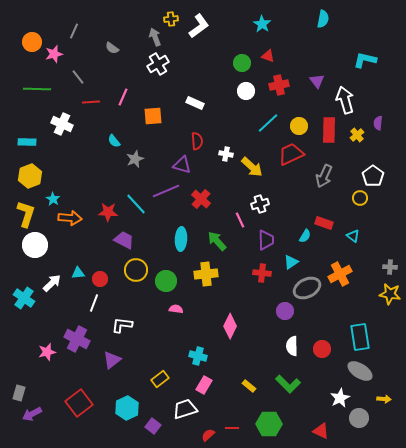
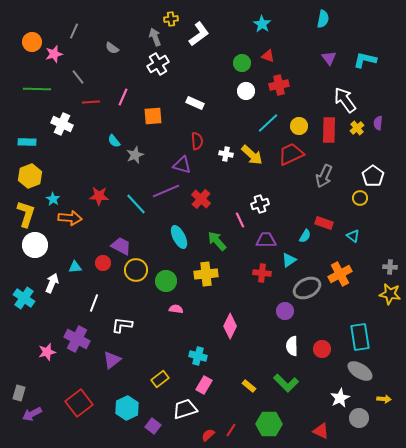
white L-shape at (199, 26): moved 8 px down
purple triangle at (317, 81): moved 12 px right, 23 px up
white arrow at (345, 100): rotated 20 degrees counterclockwise
yellow cross at (357, 135): moved 7 px up
gray star at (135, 159): moved 4 px up
yellow arrow at (252, 167): moved 12 px up
red star at (108, 212): moved 9 px left, 16 px up
cyan ellipse at (181, 239): moved 2 px left, 2 px up; rotated 30 degrees counterclockwise
purple trapezoid at (124, 240): moved 3 px left, 6 px down
purple trapezoid at (266, 240): rotated 90 degrees counterclockwise
cyan triangle at (291, 262): moved 2 px left, 2 px up
cyan triangle at (78, 273): moved 3 px left, 6 px up
red circle at (100, 279): moved 3 px right, 16 px up
white arrow at (52, 283): rotated 24 degrees counterclockwise
green L-shape at (288, 384): moved 2 px left, 1 px up
red line at (232, 428): moved 1 px left, 2 px down; rotated 56 degrees counterclockwise
